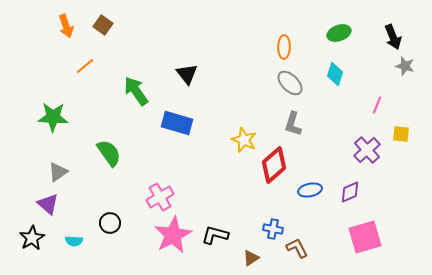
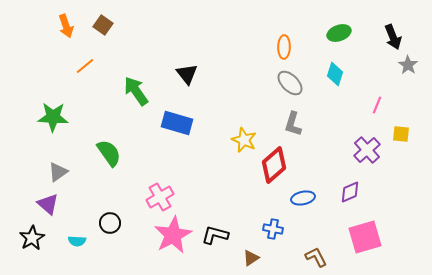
gray star: moved 3 px right, 1 px up; rotated 18 degrees clockwise
blue ellipse: moved 7 px left, 8 px down
cyan semicircle: moved 3 px right
brown L-shape: moved 19 px right, 9 px down
